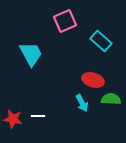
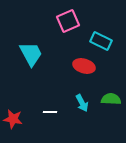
pink square: moved 3 px right
cyan rectangle: rotated 15 degrees counterclockwise
red ellipse: moved 9 px left, 14 px up
white line: moved 12 px right, 4 px up
